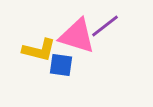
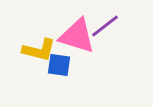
blue square: moved 2 px left
